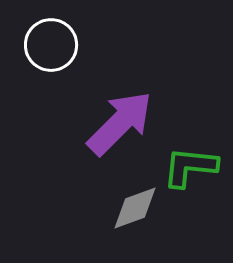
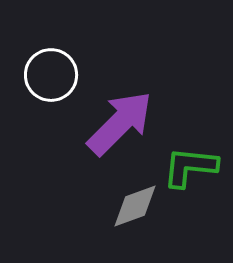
white circle: moved 30 px down
gray diamond: moved 2 px up
